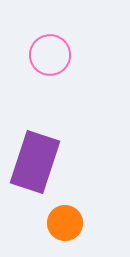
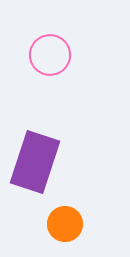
orange circle: moved 1 px down
